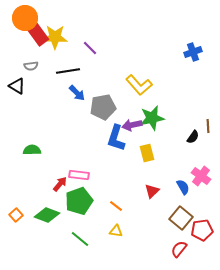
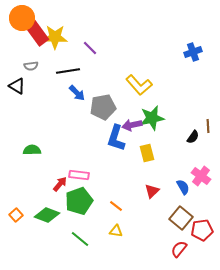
orange circle: moved 3 px left
